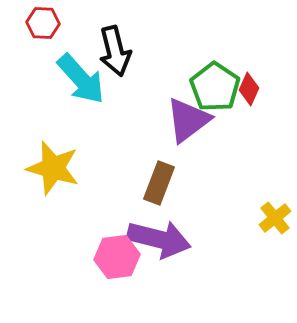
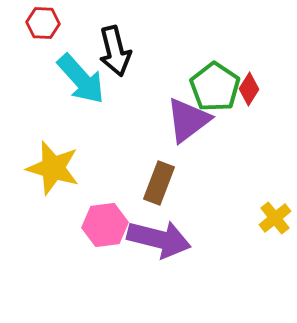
red diamond: rotated 8 degrees clockwise
pink hexagon: moved 12 px left, 32 px up
